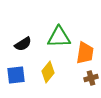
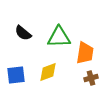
black semicircle: moved 11 px up; rotated 72 degrees clockwise
yellow diamond: rotated 30 degrees clockwise
